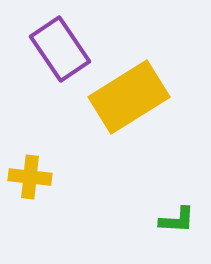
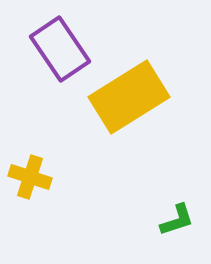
yellow cross: rotated 12 degrees clockwise
green L-shape: rotated 21 degrees counterclockwise
